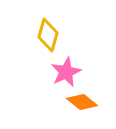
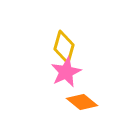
yellow diamond: moved 16 px right, 12 px down
